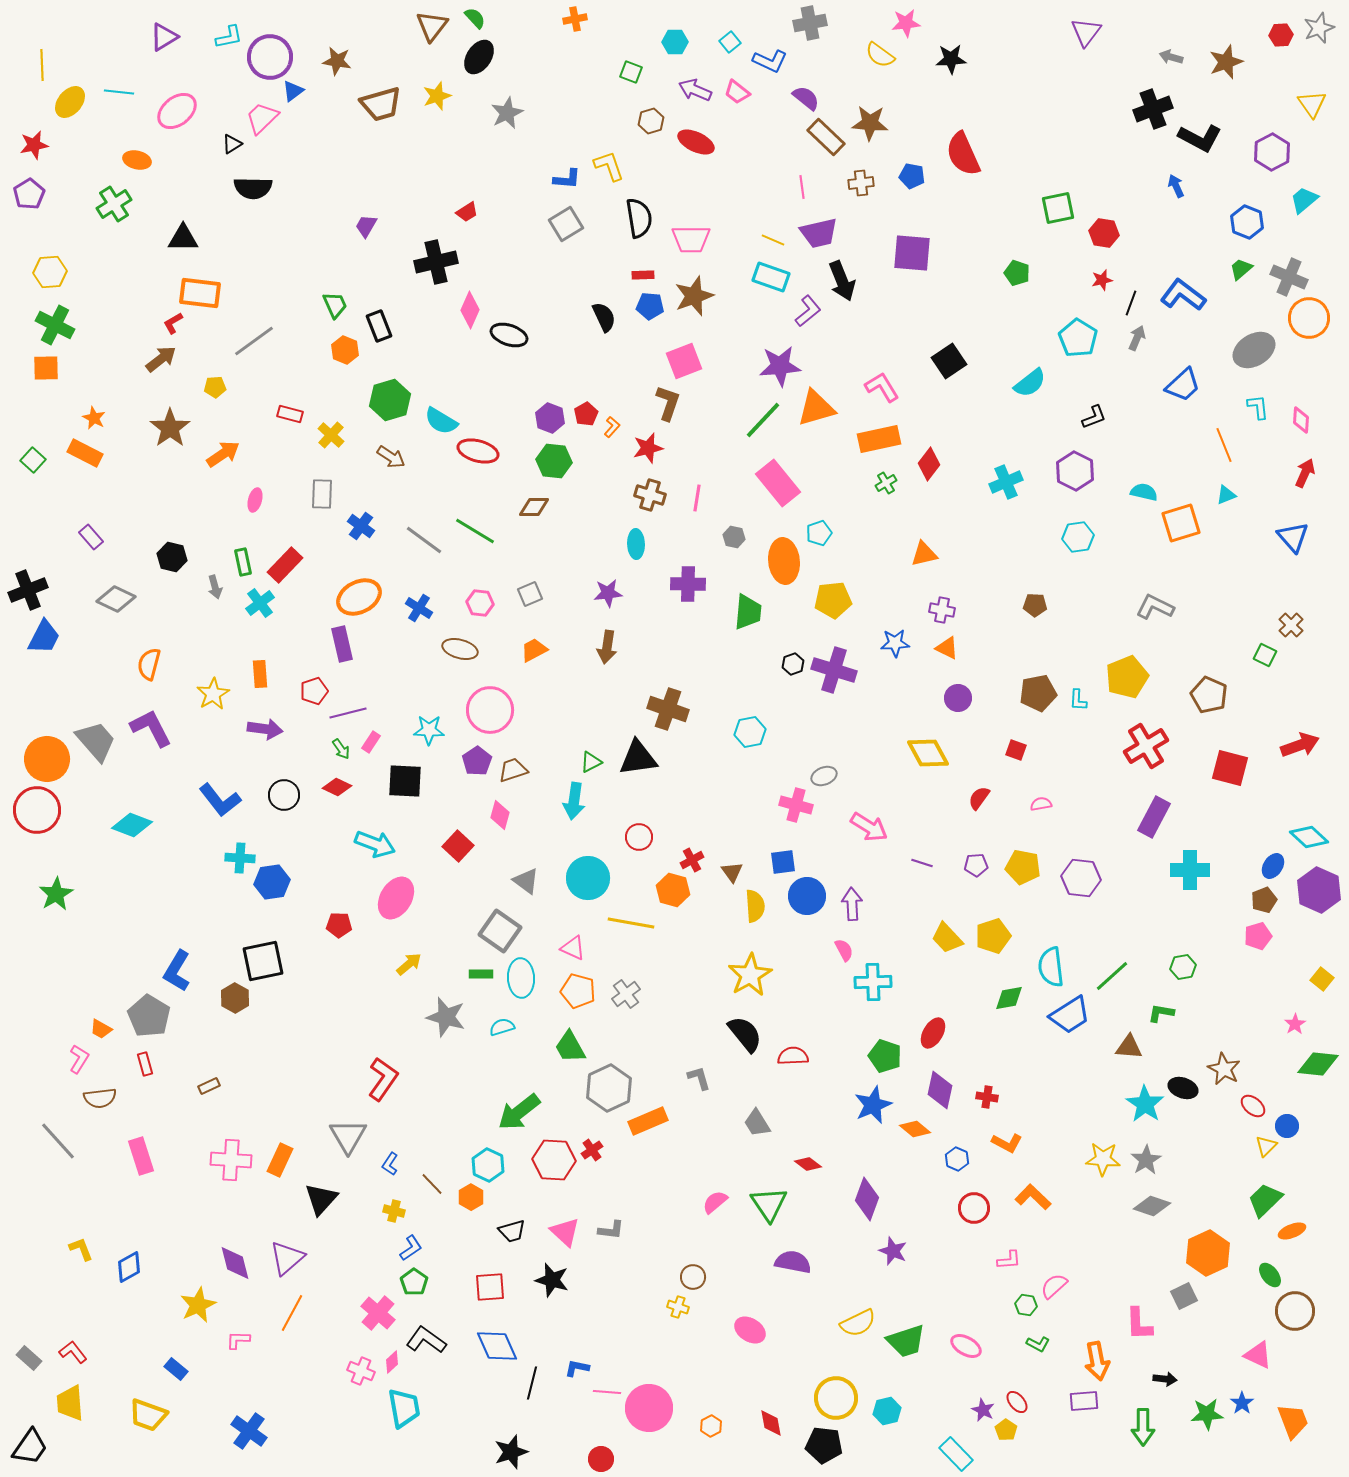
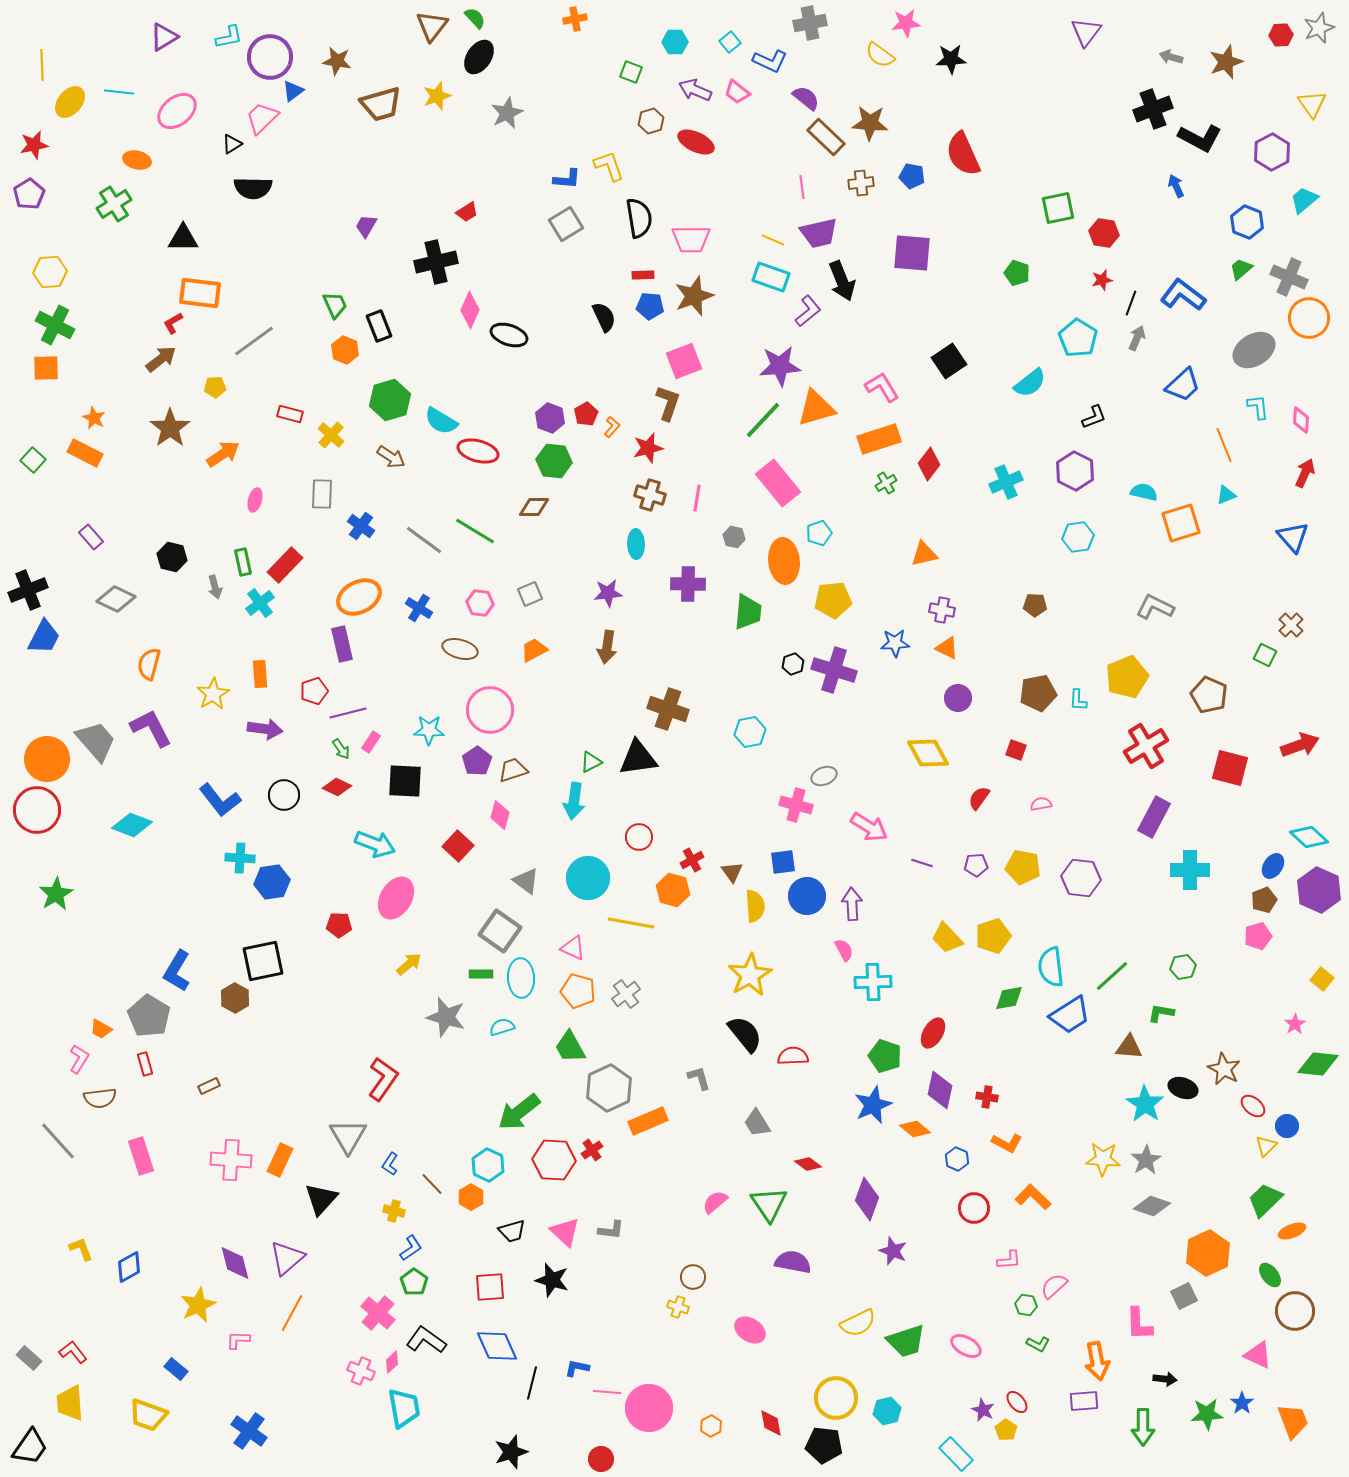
orange rectangle at (879, 439): rotated 6 degrees counterclockwise
